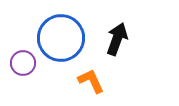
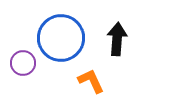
black arrow: rotated 16 degrees counterclockwise
